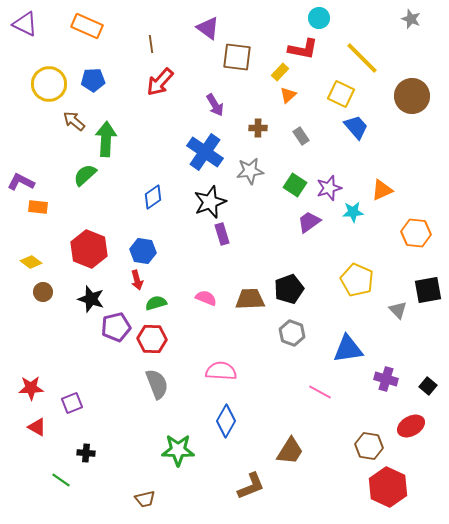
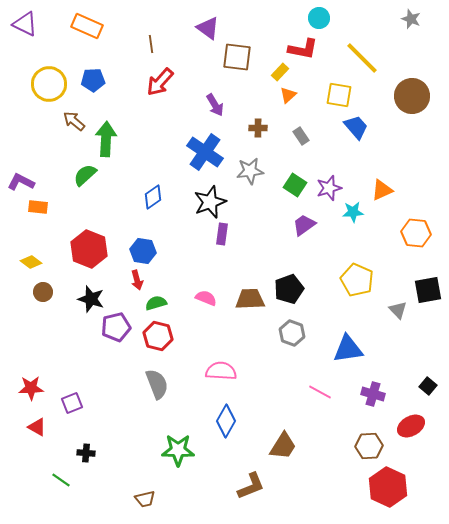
yellow square at (341, 94): moved 2 px left, 1 px down; rotated 16 degrees counterclockwise
purple trapezoid at (309, 222): moved 5 px left, 3 px down
purple rectangle at (222, 234): rotated 25 degrees clockwise
red hexagon at (152, 339): moved 6 px right, 3 px up; rotated 12 degrees clockwise
purple cross at (386, 379): moved 13 px left, 15 px down
brown hexagon at (369, 446): rotated 12 degrees counterclockwise
brown trapezoid at (290, 451): moved 7 px left, 5 px up
